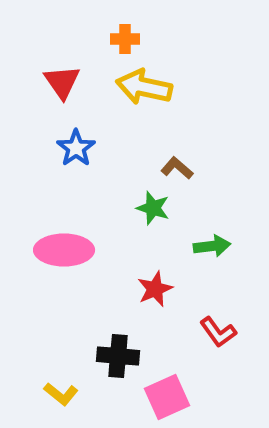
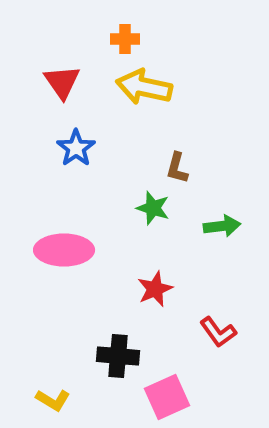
brown L-shape: rotated 116 degrees counterclockwise
green arrow: moved 10 px right, 20 px up
yellow L-shape: moved 8 px left, 6 px down; rotated 8 degrees counterclockwise
